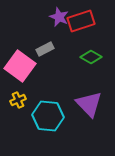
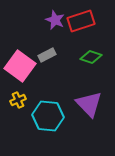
purple star: moved 4 px left, 3 px down
gray rectangle: moved 2 px right, 6 px down
green diamond: rotated 10 degrees counterclockwise
